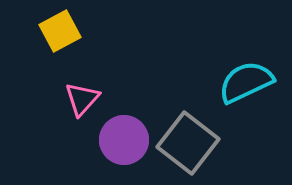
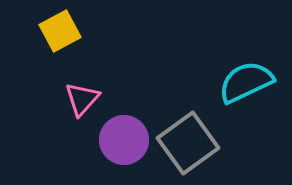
gray square: rotated 16 degrees clockwise
